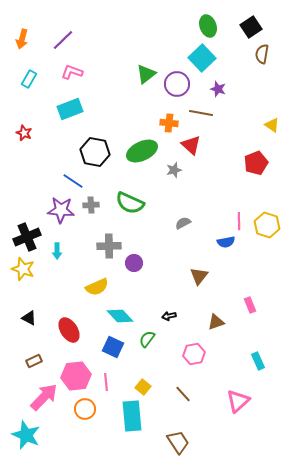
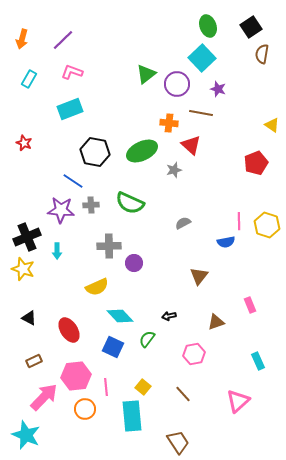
red star at (24, 133): moved 10 px down
pink line at (106, 382): moved 5 px down
